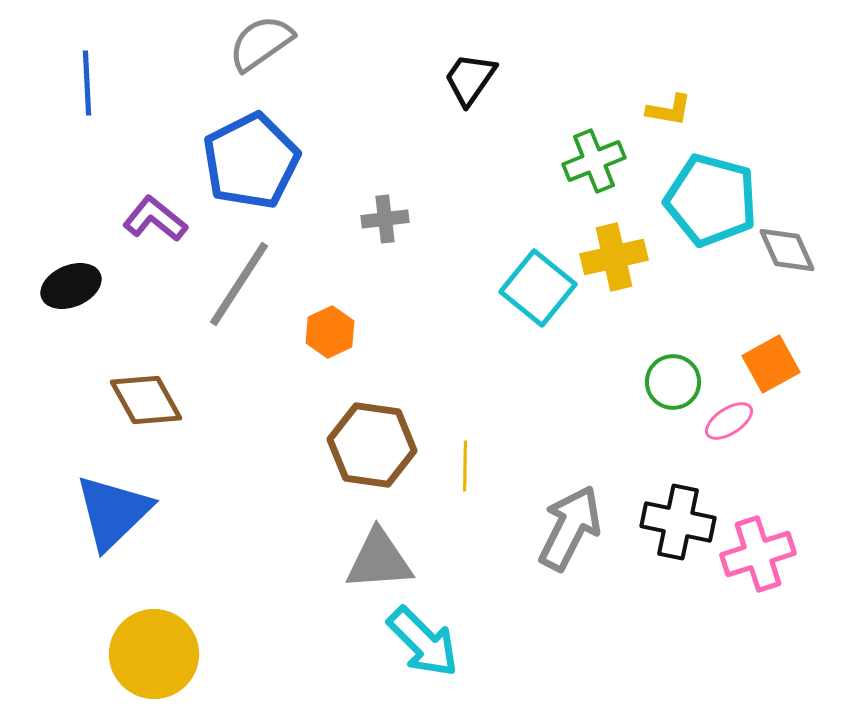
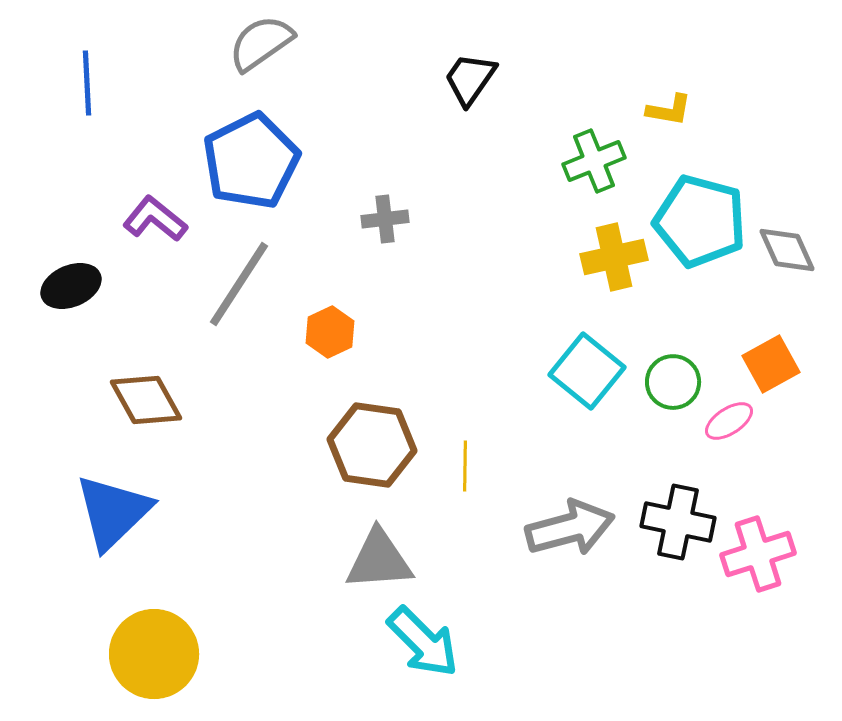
cyan pentagon: moved 11 px left, 21 px down
cyan square: moved 49 px right, 83 px down
gray arrow: rotated 48 degrees clockwise
